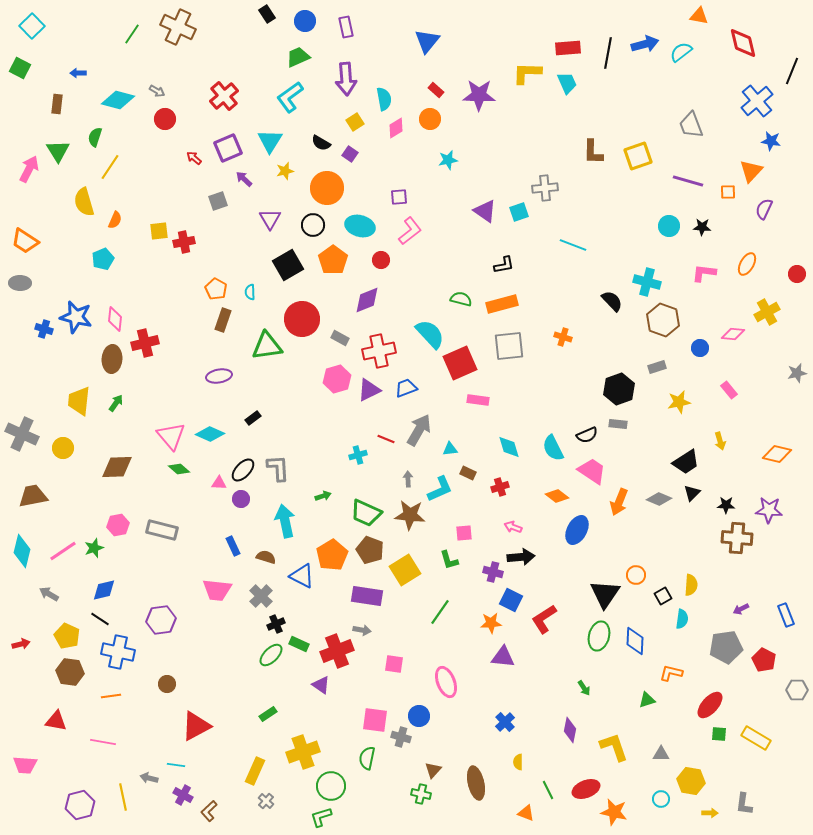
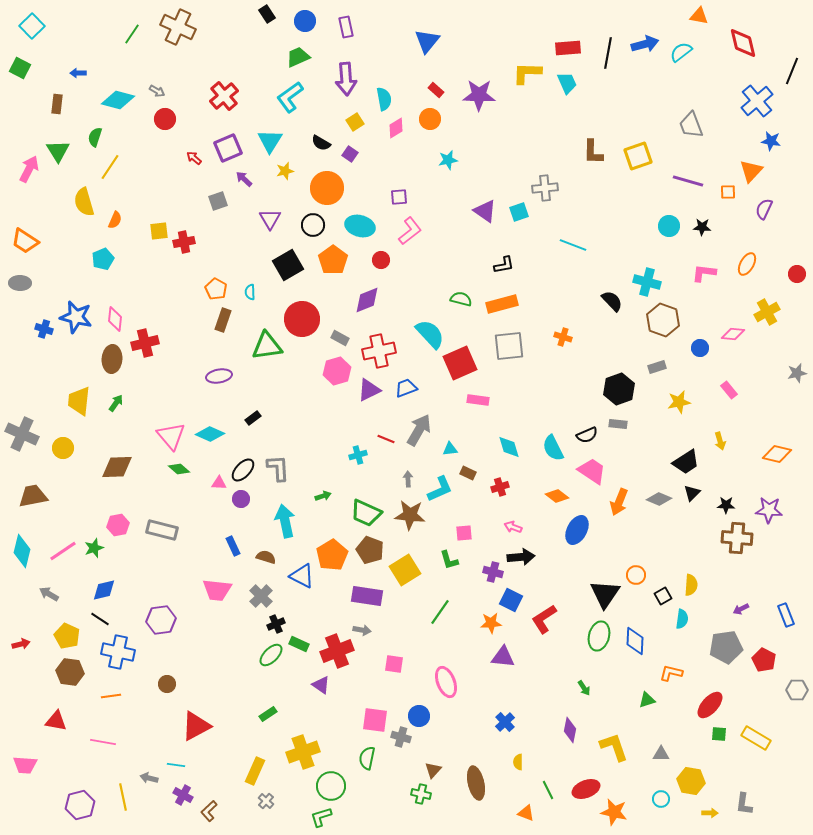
pink hexagon at (337, 379): moved 8 px up
